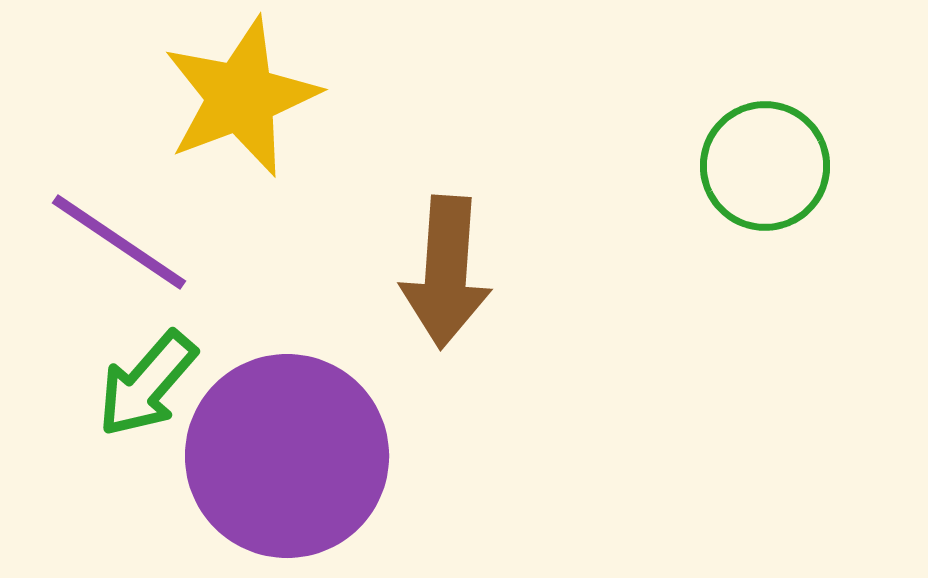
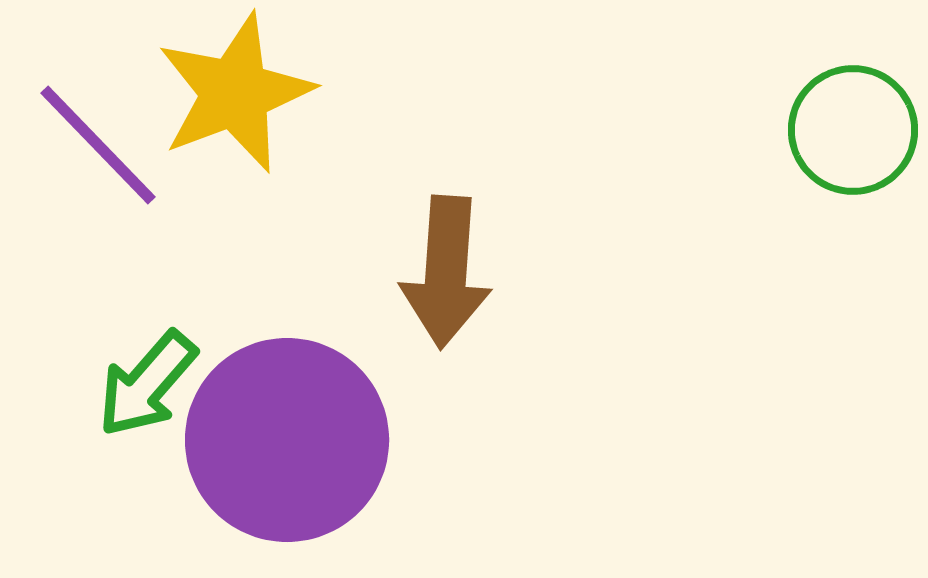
yellow star: moved 6 px left, 4 px up
green circle: moved 88 px right, 36 px up
purple line: moved 21 px left, 97 px up; rotated 12 degrees clockwise
purple circle: moved 16 px up
